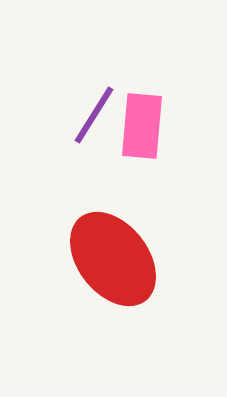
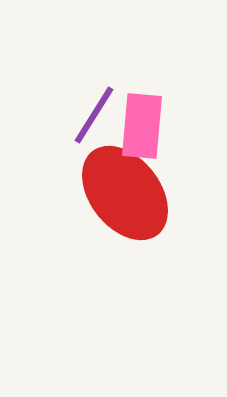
red ellipse: moved 12 px right, 66 px up
